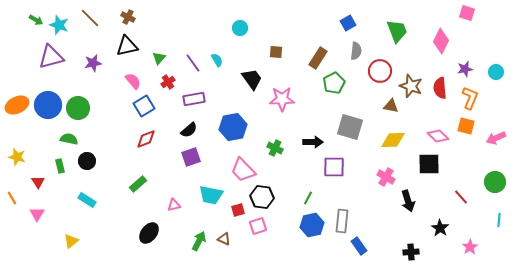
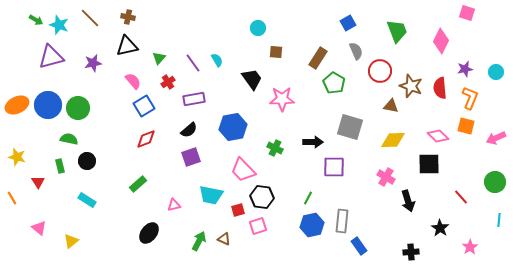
brown cross at (128, 17): rotated 16 degrees counterclockwise
cyan circle at (240, 28): moved 18 px right
gray semicircle at (356, 51): rotated 30 degrees counterclockwise
green pentagon at (334, 83): rotated 15 degrees counterclockwise
pink triangle at (37, 214): moved 2 px right, 14 px down; rotated 21 degrees counterclockwise
